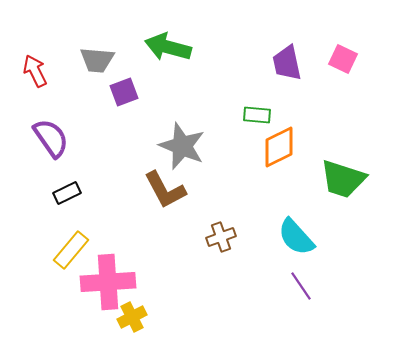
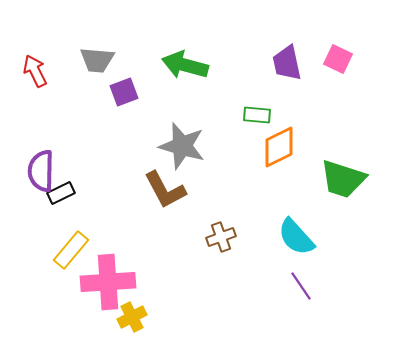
green arrow: moved 17 px right, 18 px down
pink square: moved 5 px left
purple semicircle: moved 10 px left, 33 px down; rotated 144 degrees counterclockwise
gray star: rotated 6 degrees counterclockwise
black rectangle: moved 6 px left
